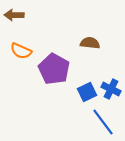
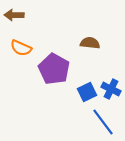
orange semicircle: moved 3 px up
